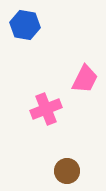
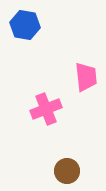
pink trapezoid: moved 1 px right, 2 px up; rotated 32 degrees counterclockwise
